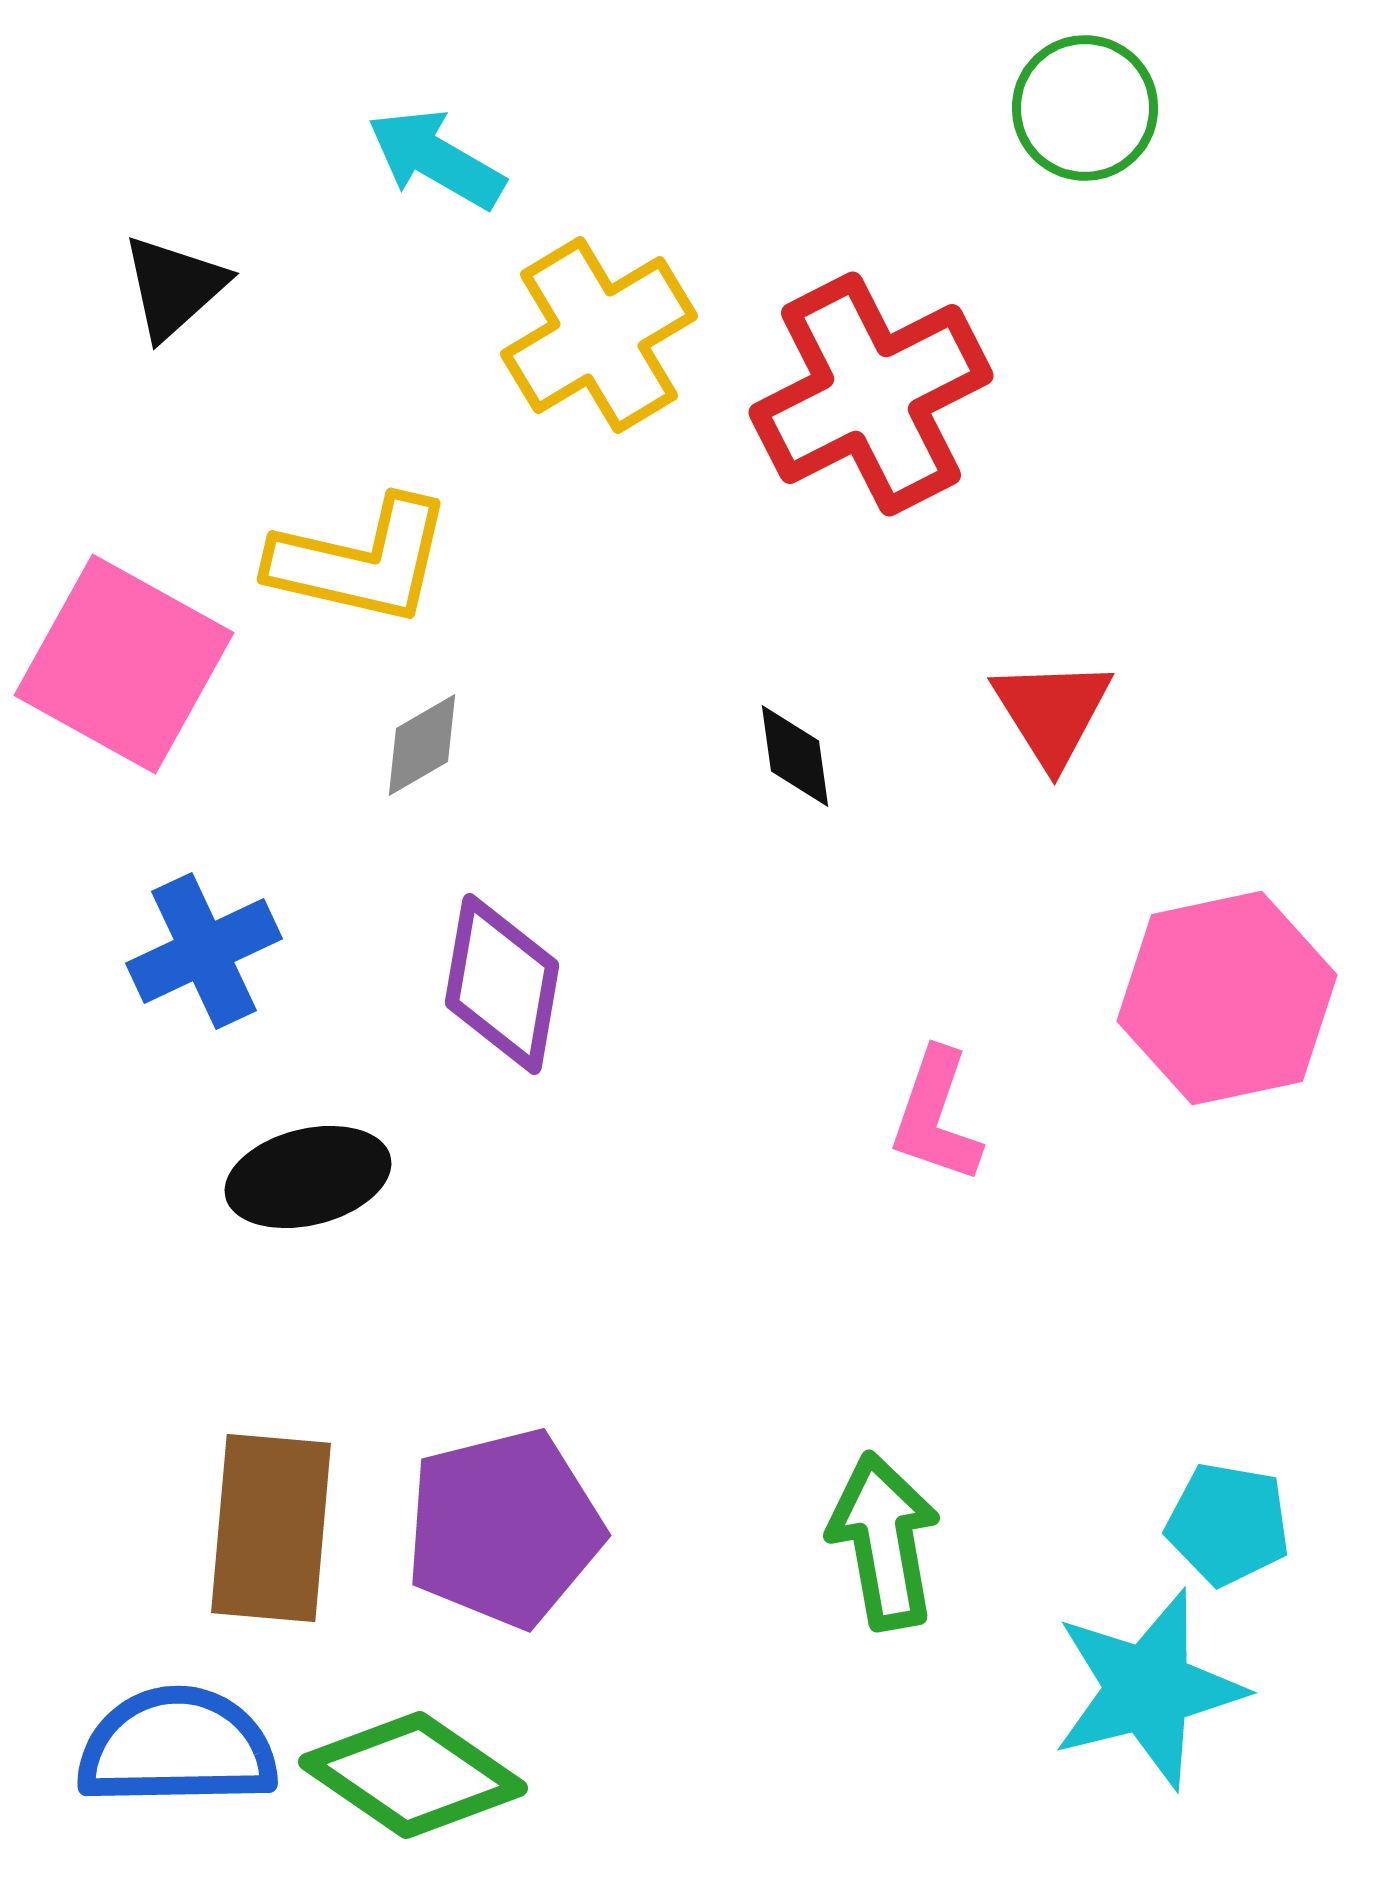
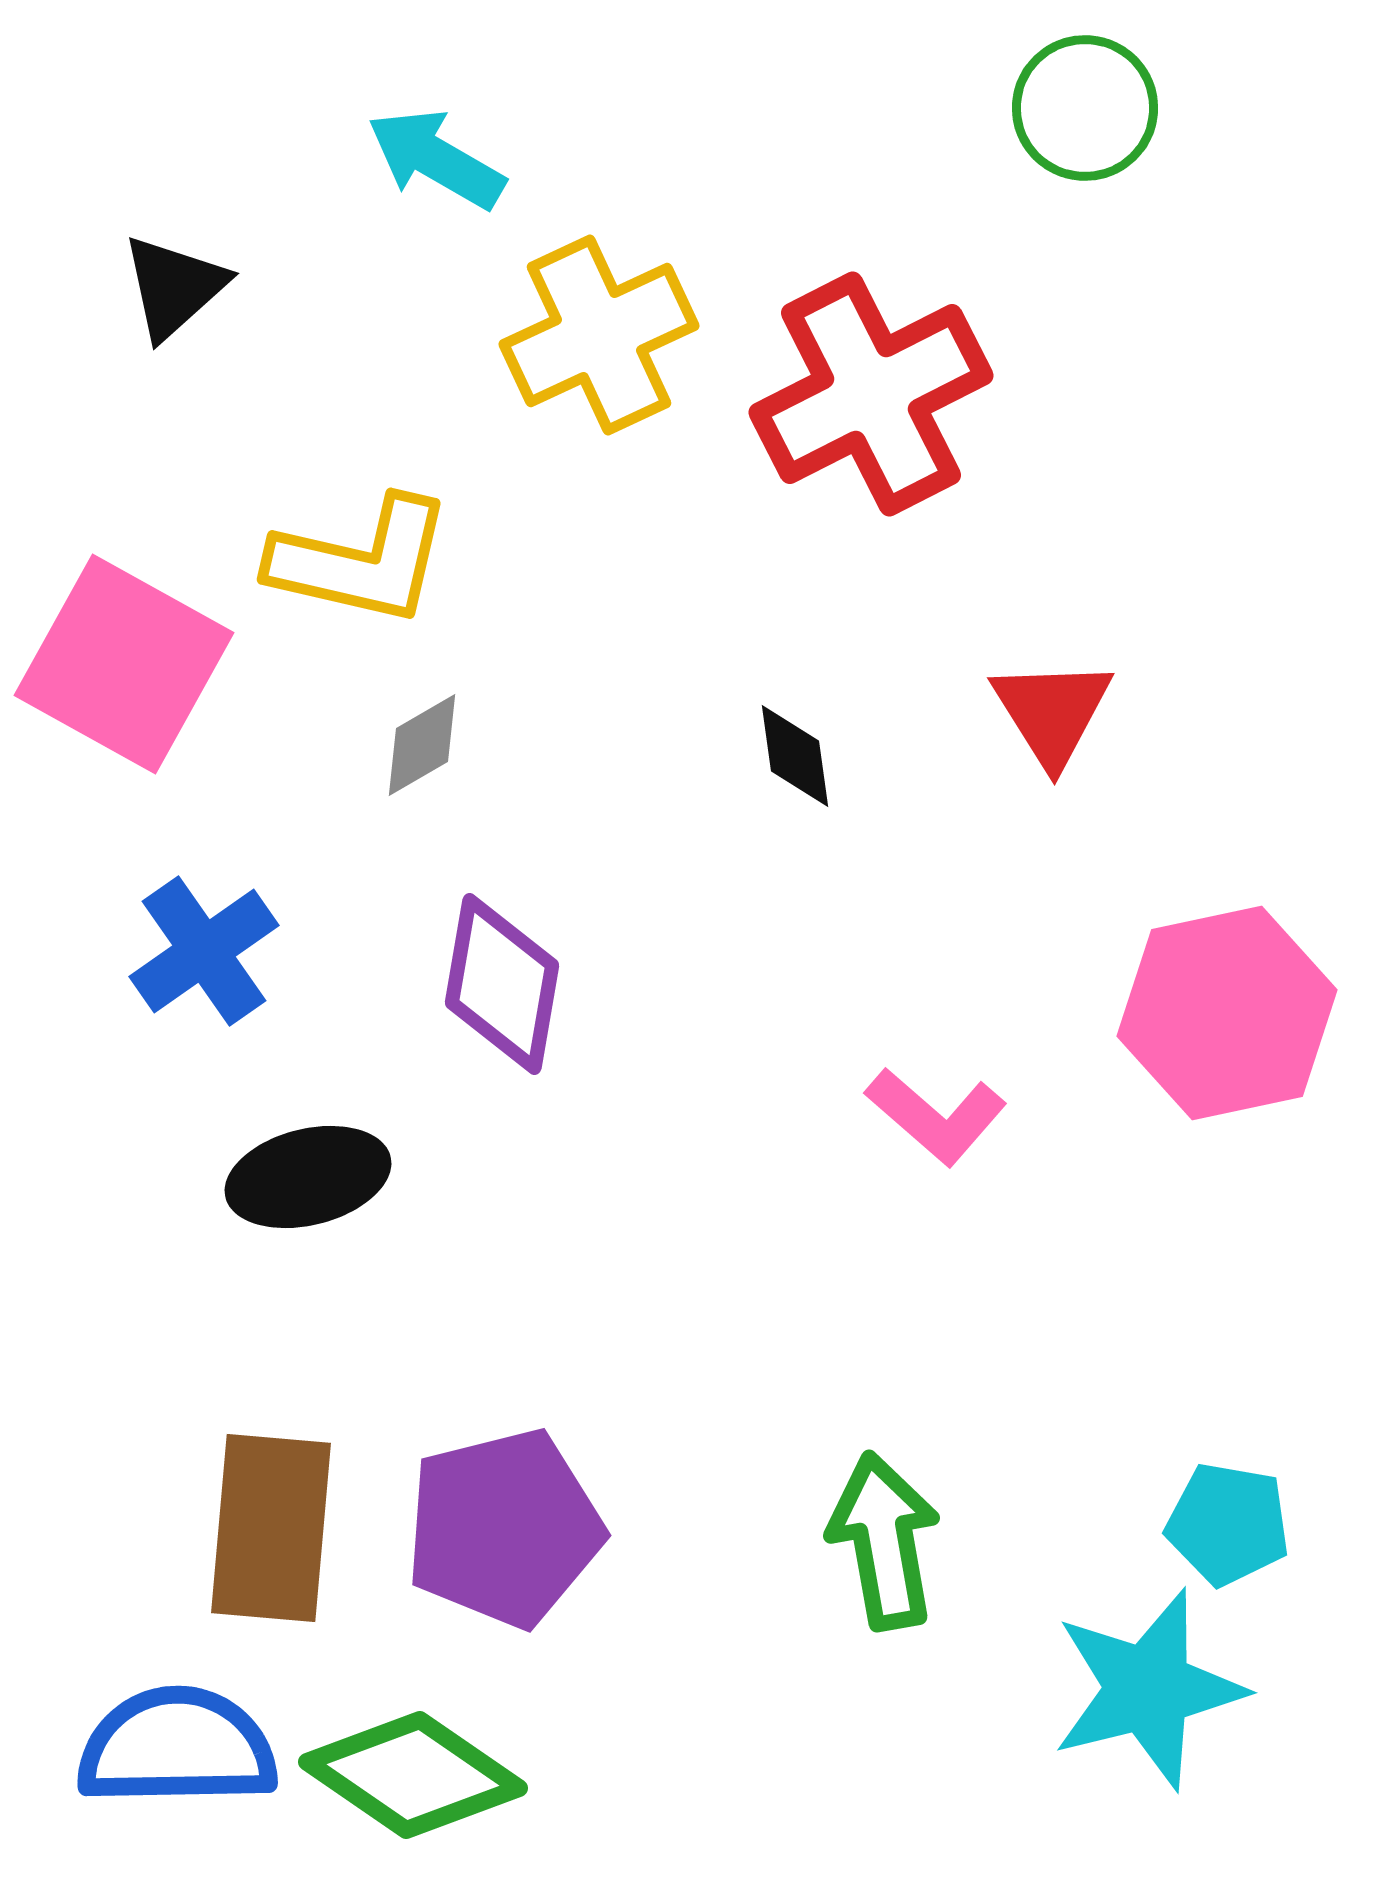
yellow cross: rotated 6 degrees clockwise
blue cross: rotated 10 degrees counterclockwise
pink hexagon: moved 15 px down
pink L-shape: rotated 68 degrees counterclockwise
